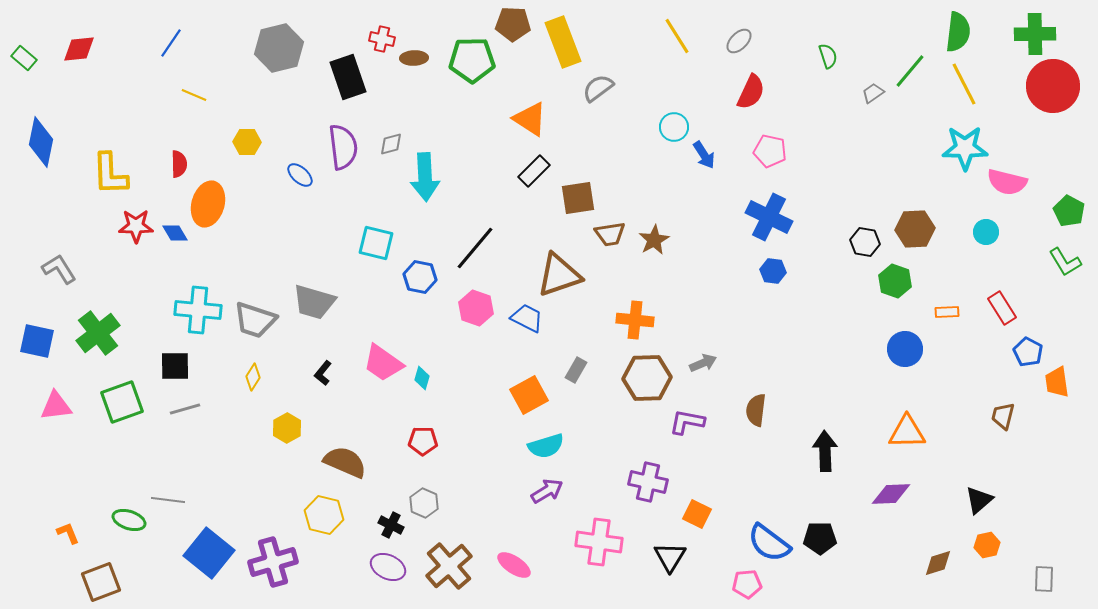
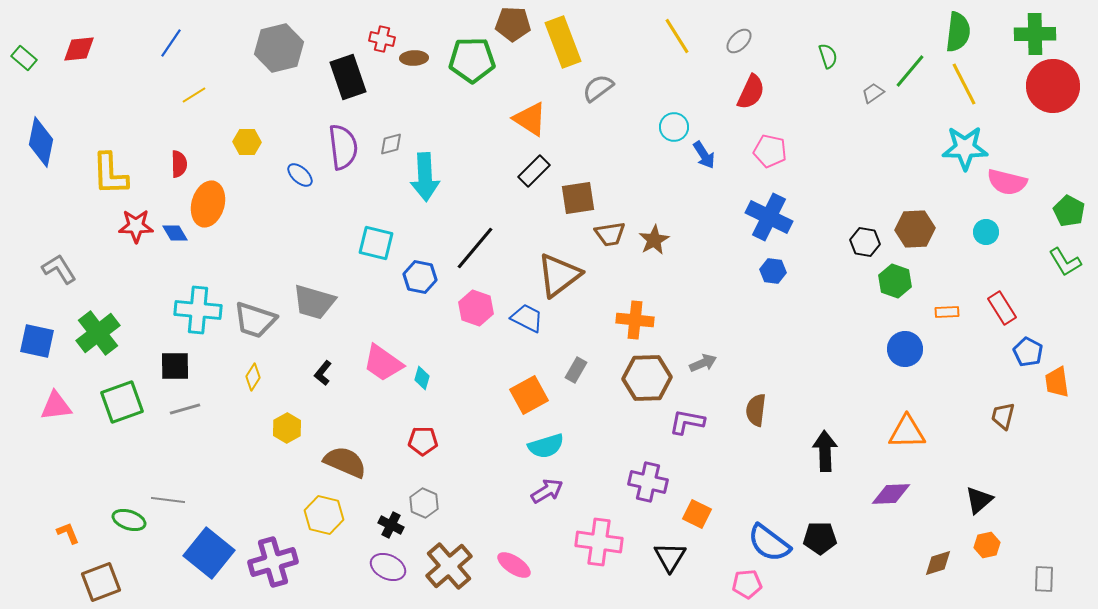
yellow line at (194, 95): rotated 55 degrees counterclockwise
brown triangle at (559, 275): rotated 18 degrees counterclockwise
